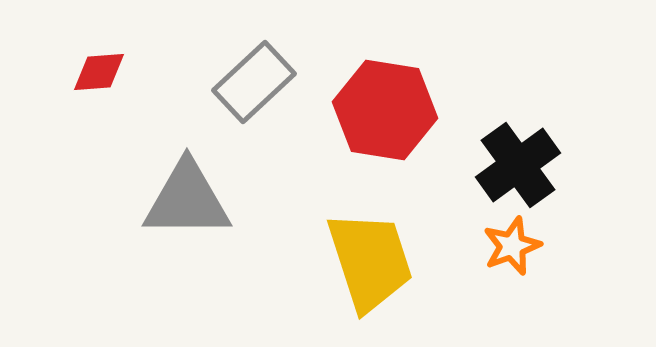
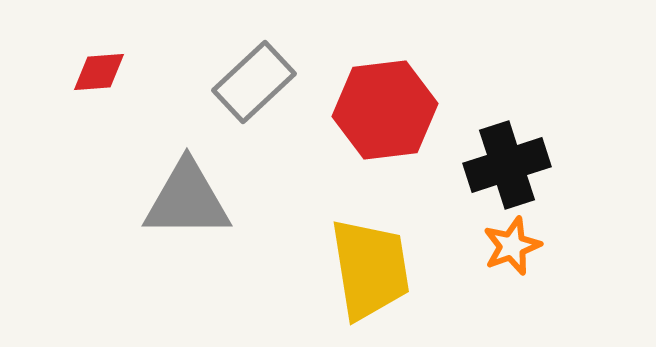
red hexagon: rotated 16 degrees counterclockwise
black cross: moved 11 px left; rotated 18 degrees clockwise
yellow trapezoid: moved 8 px down; rotated 9 degrees clockwise
